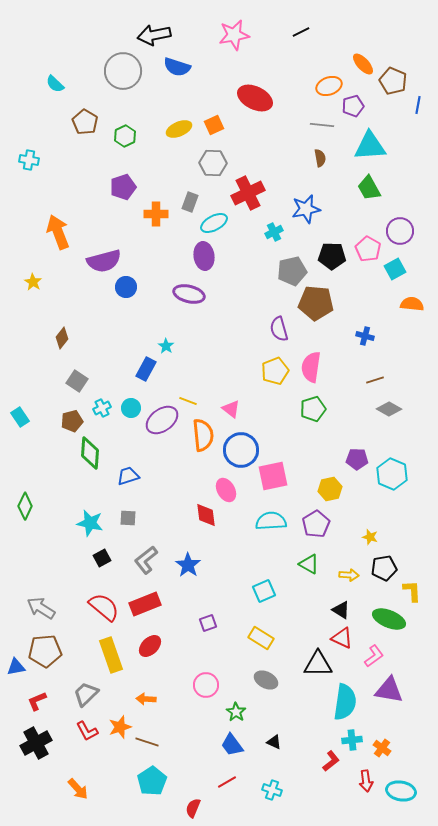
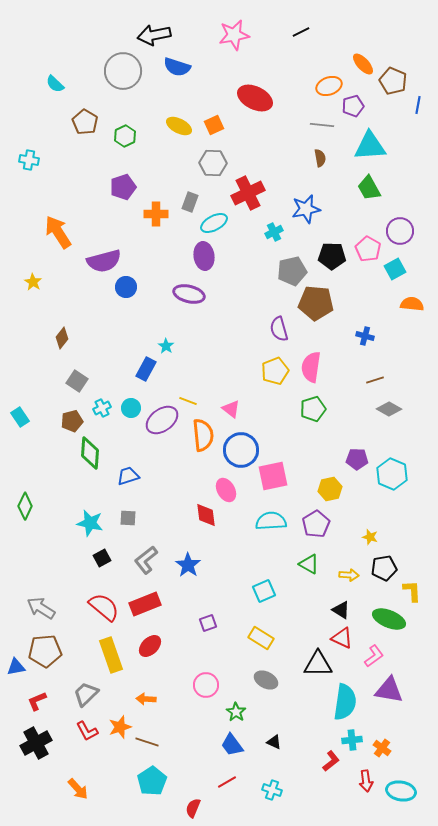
yellow ellipse at (179, 129): moved 3 px up; rotated 50 degrees clockwise
orange arrow at (58, 232): rotated 12 degrees counterclockwise
